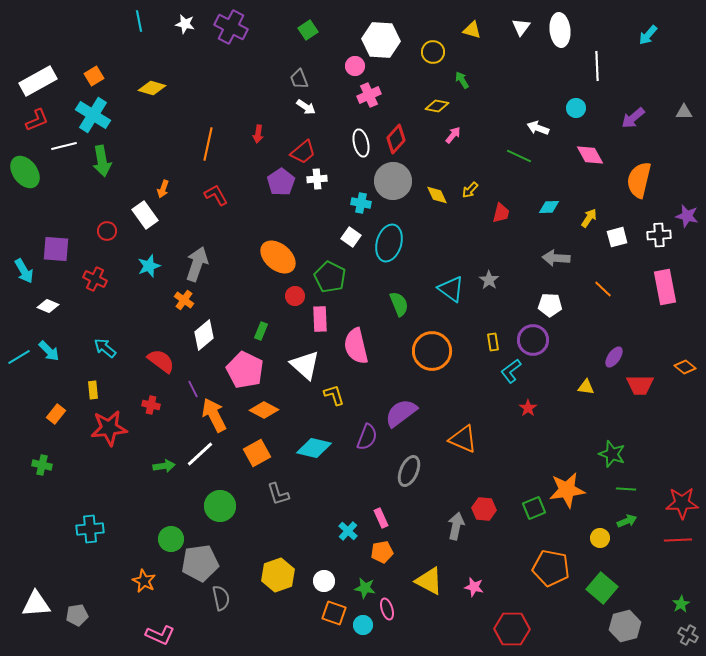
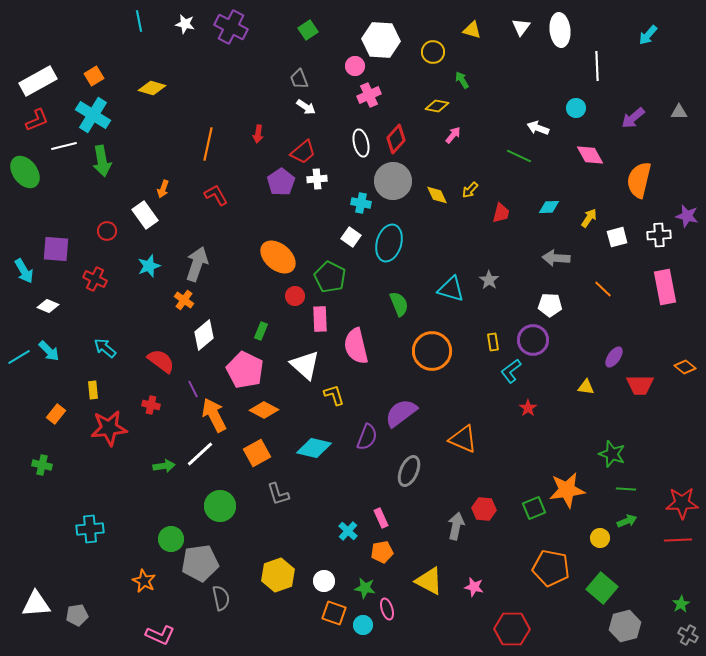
gray triangle at (684, 112): moved 5 px left
cyan triangle at (451, 289): rotated 20 degrees counterclockwise
